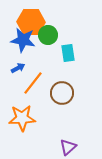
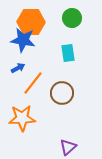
green circle: moved 24 px right, 17 px up
